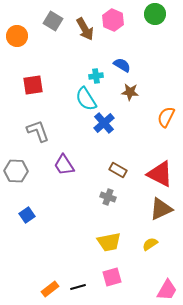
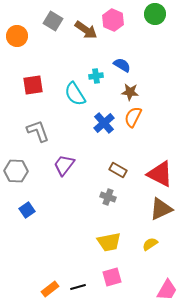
brown arrow: moved 1 px right, 1 px down; rotated 25 degrees counterclockwise
cyan semicircle: moved 11 px left, 5 px up
orange semicircle: moved 33 px left
purple trapezoid: rotated 70 degrees clockwise
blue square: moved 5 px up
